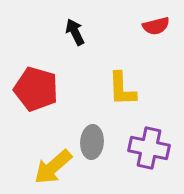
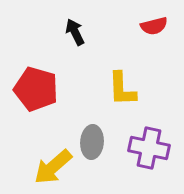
red semicircle: moved 2 px left
